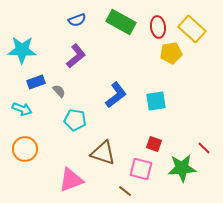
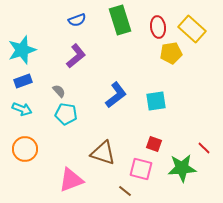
green rectangle: moved 1 px left, 2 px up; rotated 44 degrees clockwise
cyan star: rotated 20 degrees counterclockwise
blue rectangle: moved 13 px left, 1 px up
cyan pentagon: moved 9 px left, 6 px up
